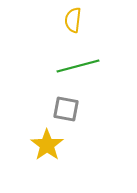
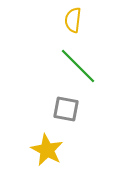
green line: rotated 60 degrees clockwise
yellow star: moved 5 px down; rotated 8 degrees counterclockwise
